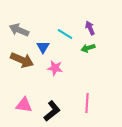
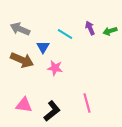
gray arrow: moved 1 px right, 1 px up
green arrow: moved 22 px right, 17 px up
pink line: rotated 18 degrees counterclockwise
